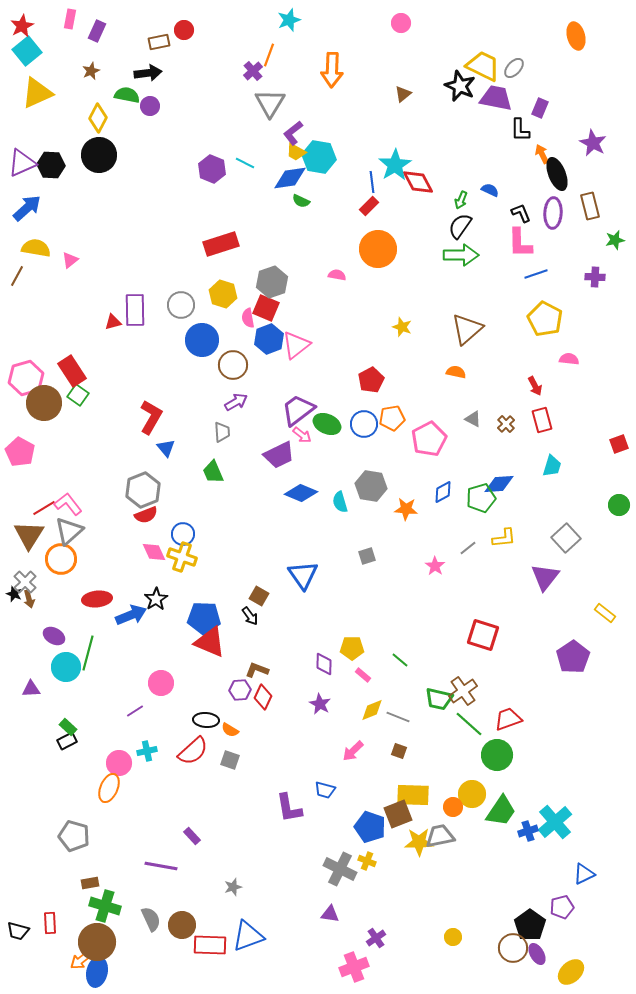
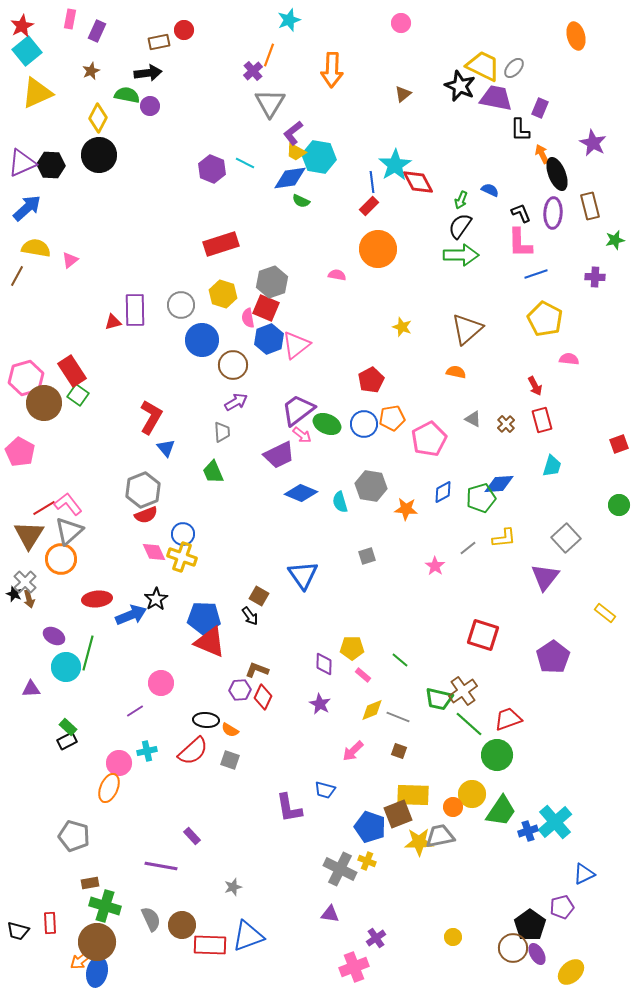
purple pentagon at (573, 657): moved 20 px left
